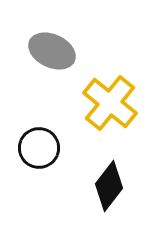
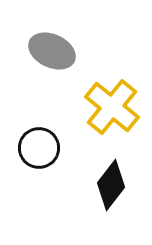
yellow cross: moved 2 px right, 4 px down
black diamond: moved 2 px right, 1 px up
